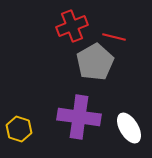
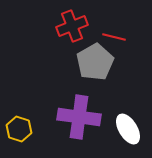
white ellipse: moved 1 px left, 1 px down
